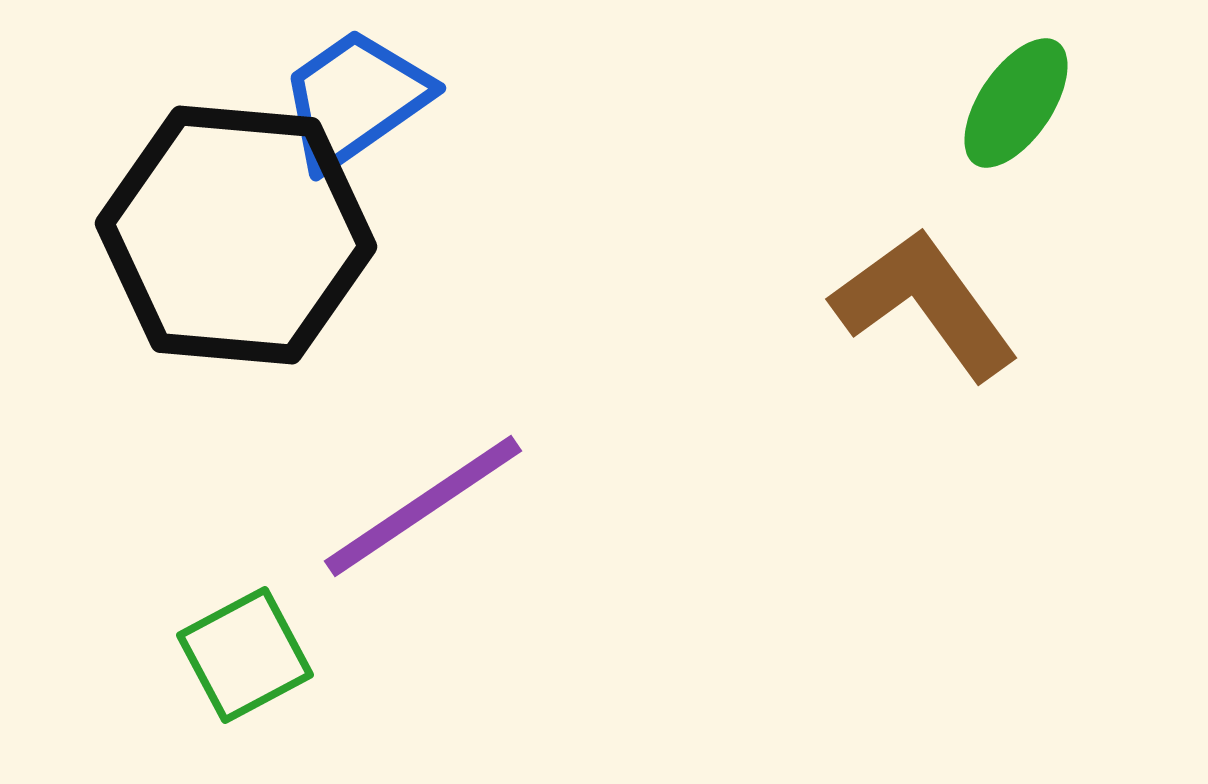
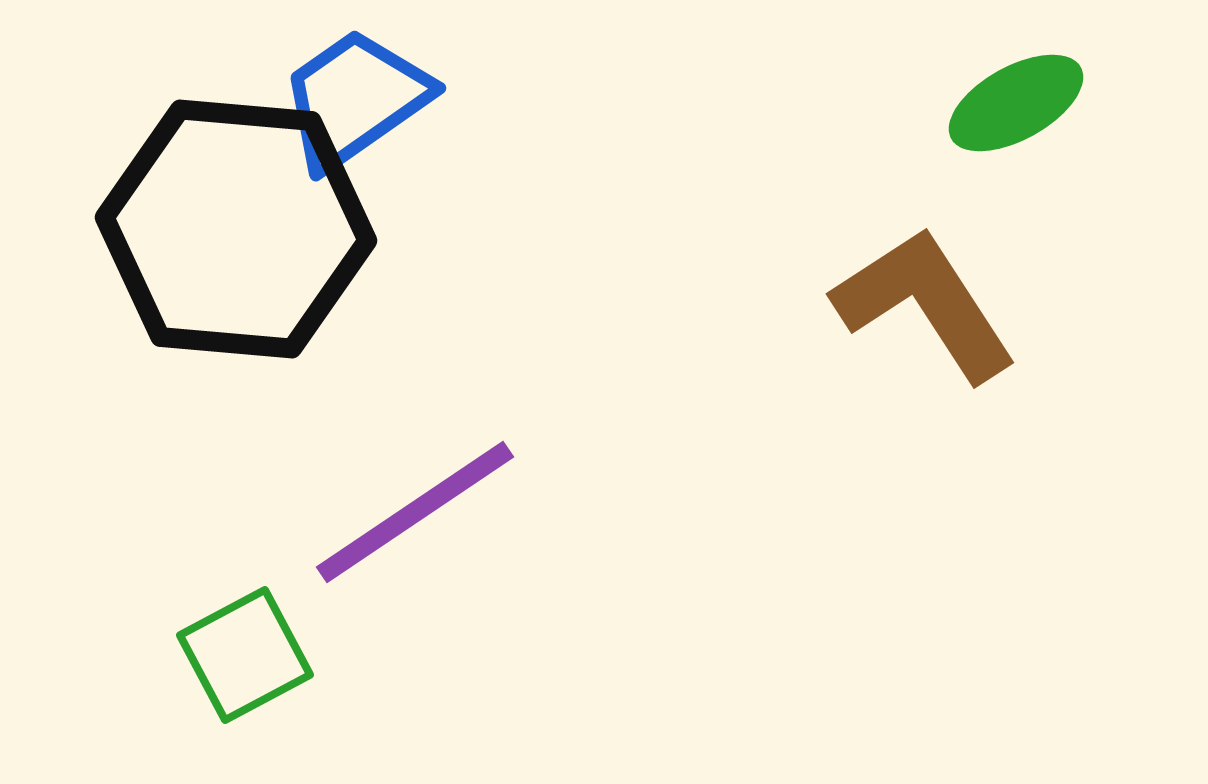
green ellipse: rotated 27 degrees clockwise
black hexagon: moved 6 px up
brown L-shape: rotated 3 degrees clockwise
purple line: moved 8 px left, 6 px down
